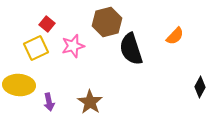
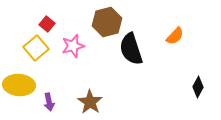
yellow square: rotated 15 degrees counterclockwise
black diamond: moved 2 px left
